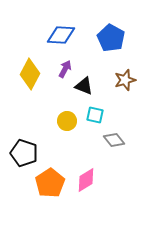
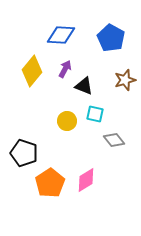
yellow diamond: moved 2 px right, 3 px up; rotated 12 degrees clockwise
cyan square: moved 1 px up
